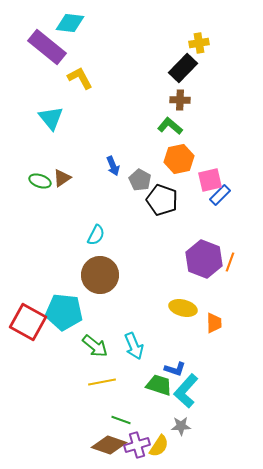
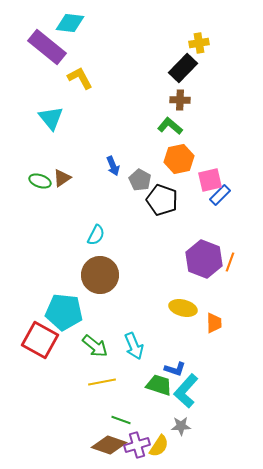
red square: moved 12 px right, 18 px down
